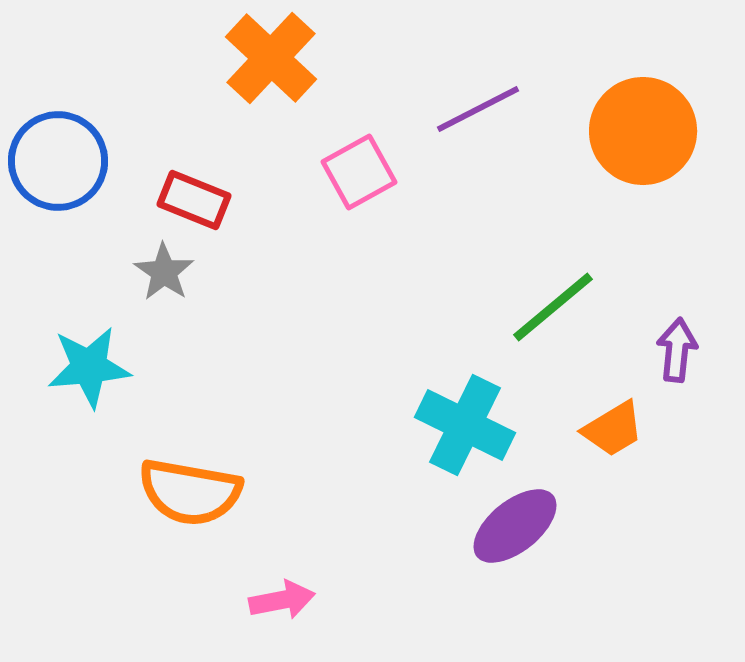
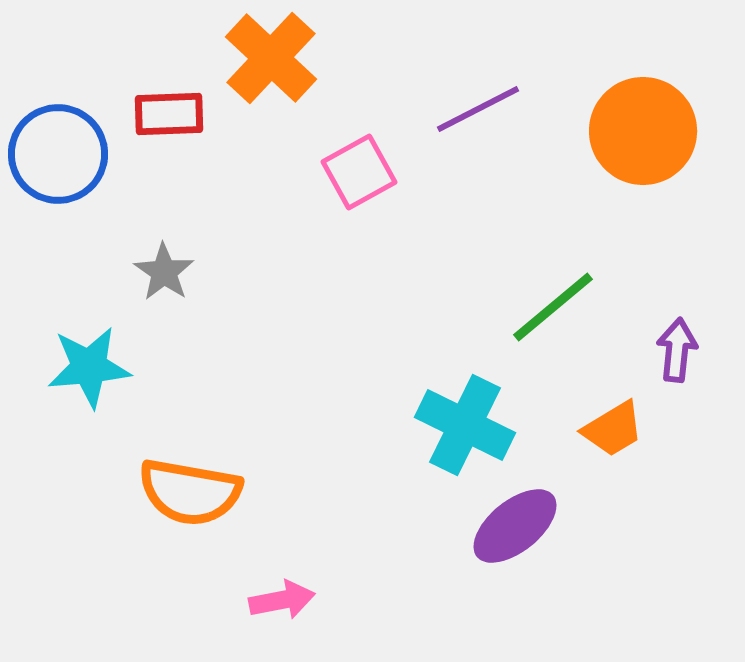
blue circle: moved 7 px up
red rectangle: moved 25 px left, 86 px up; rotated 24 degrees counterclockwise
